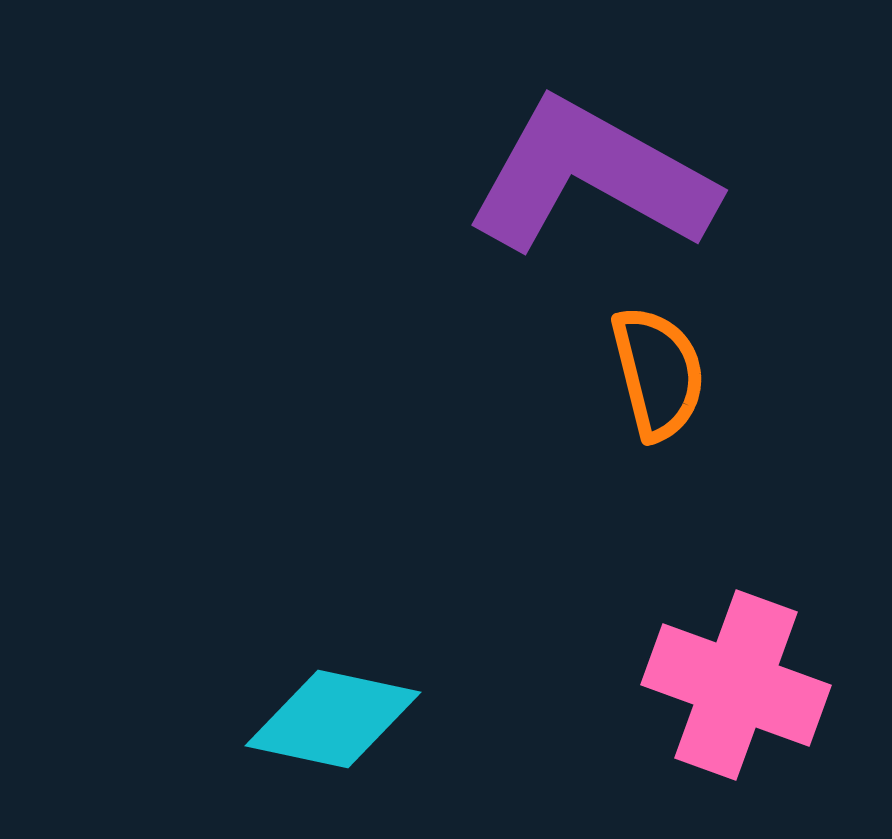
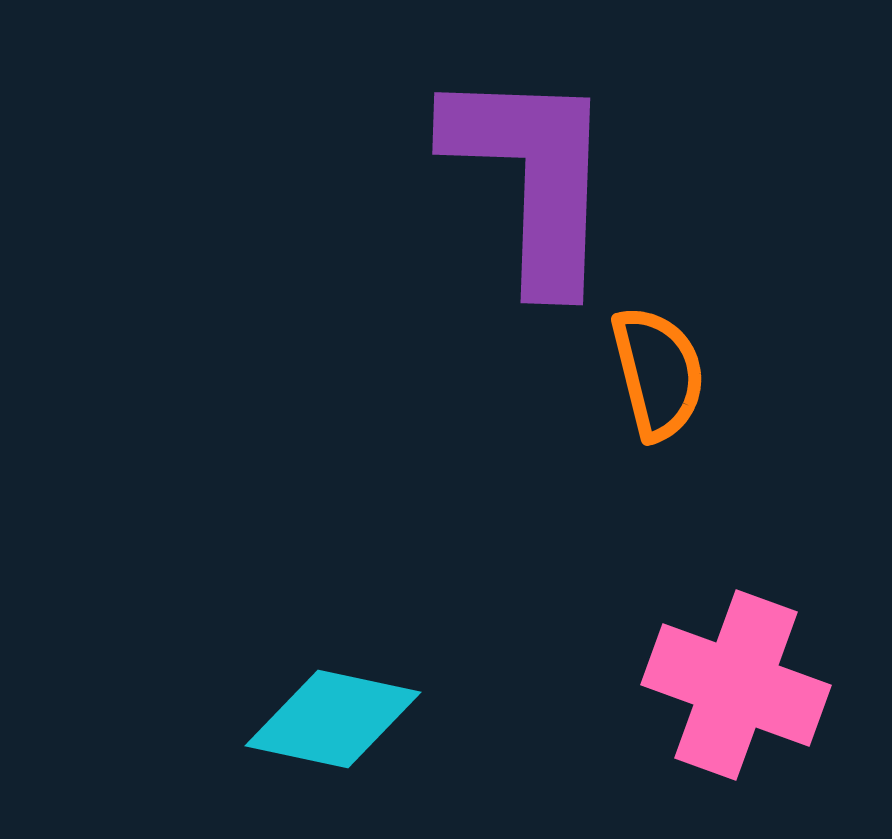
purple L-shape: moved 59 px left; rotated 63 degrees clockwise
